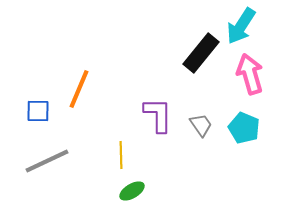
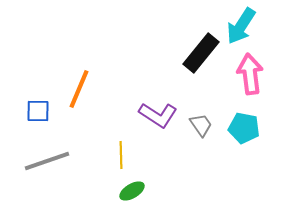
pink arrow: rotated 9 degrees clockwise
purple L-shape: rotated 123 degrees clockwise
cyan pentagon: rotated 12 degrees counterclockwise
gray line: rotated 6 degrees clockwise
